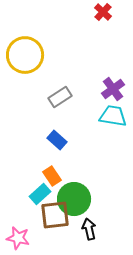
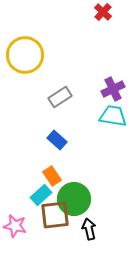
purple cross: rotated 10 degrees clockwise
cyan rectangle: moved 1 px right, 1 px down
pink star: moved 3 px left, 12 px up
